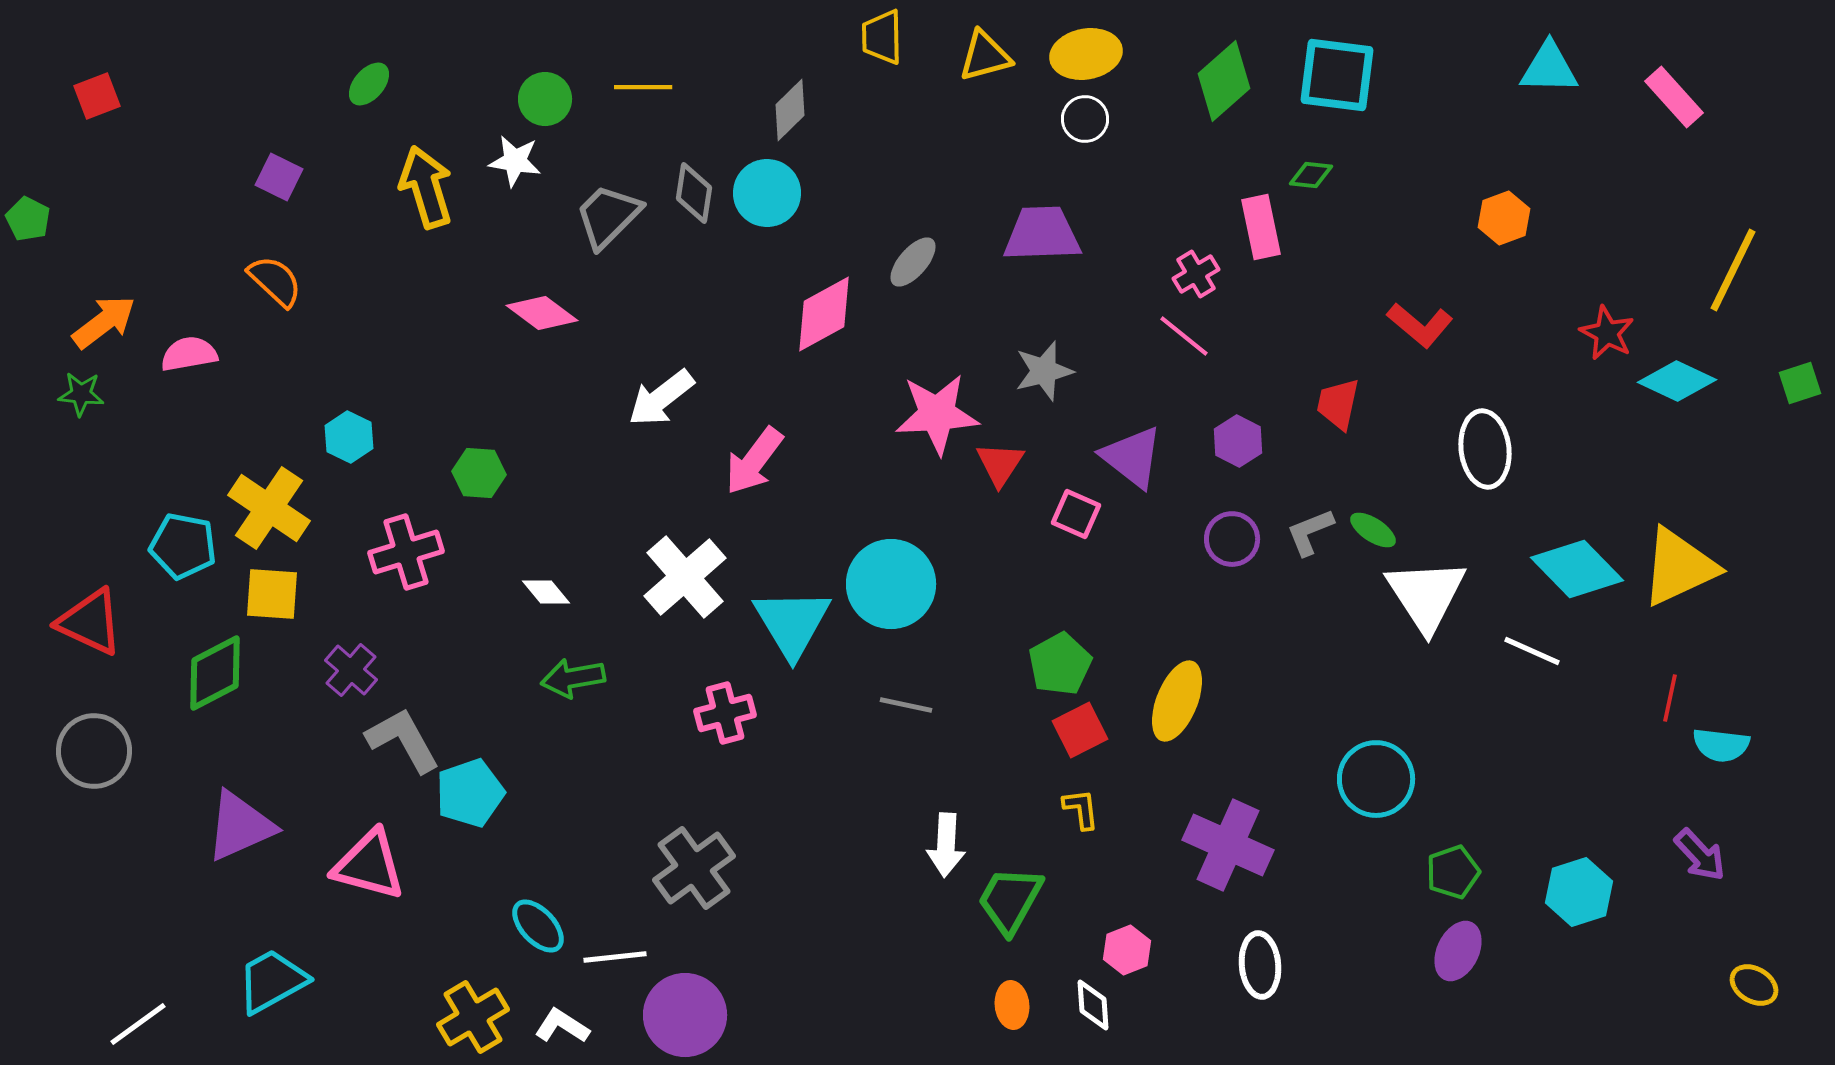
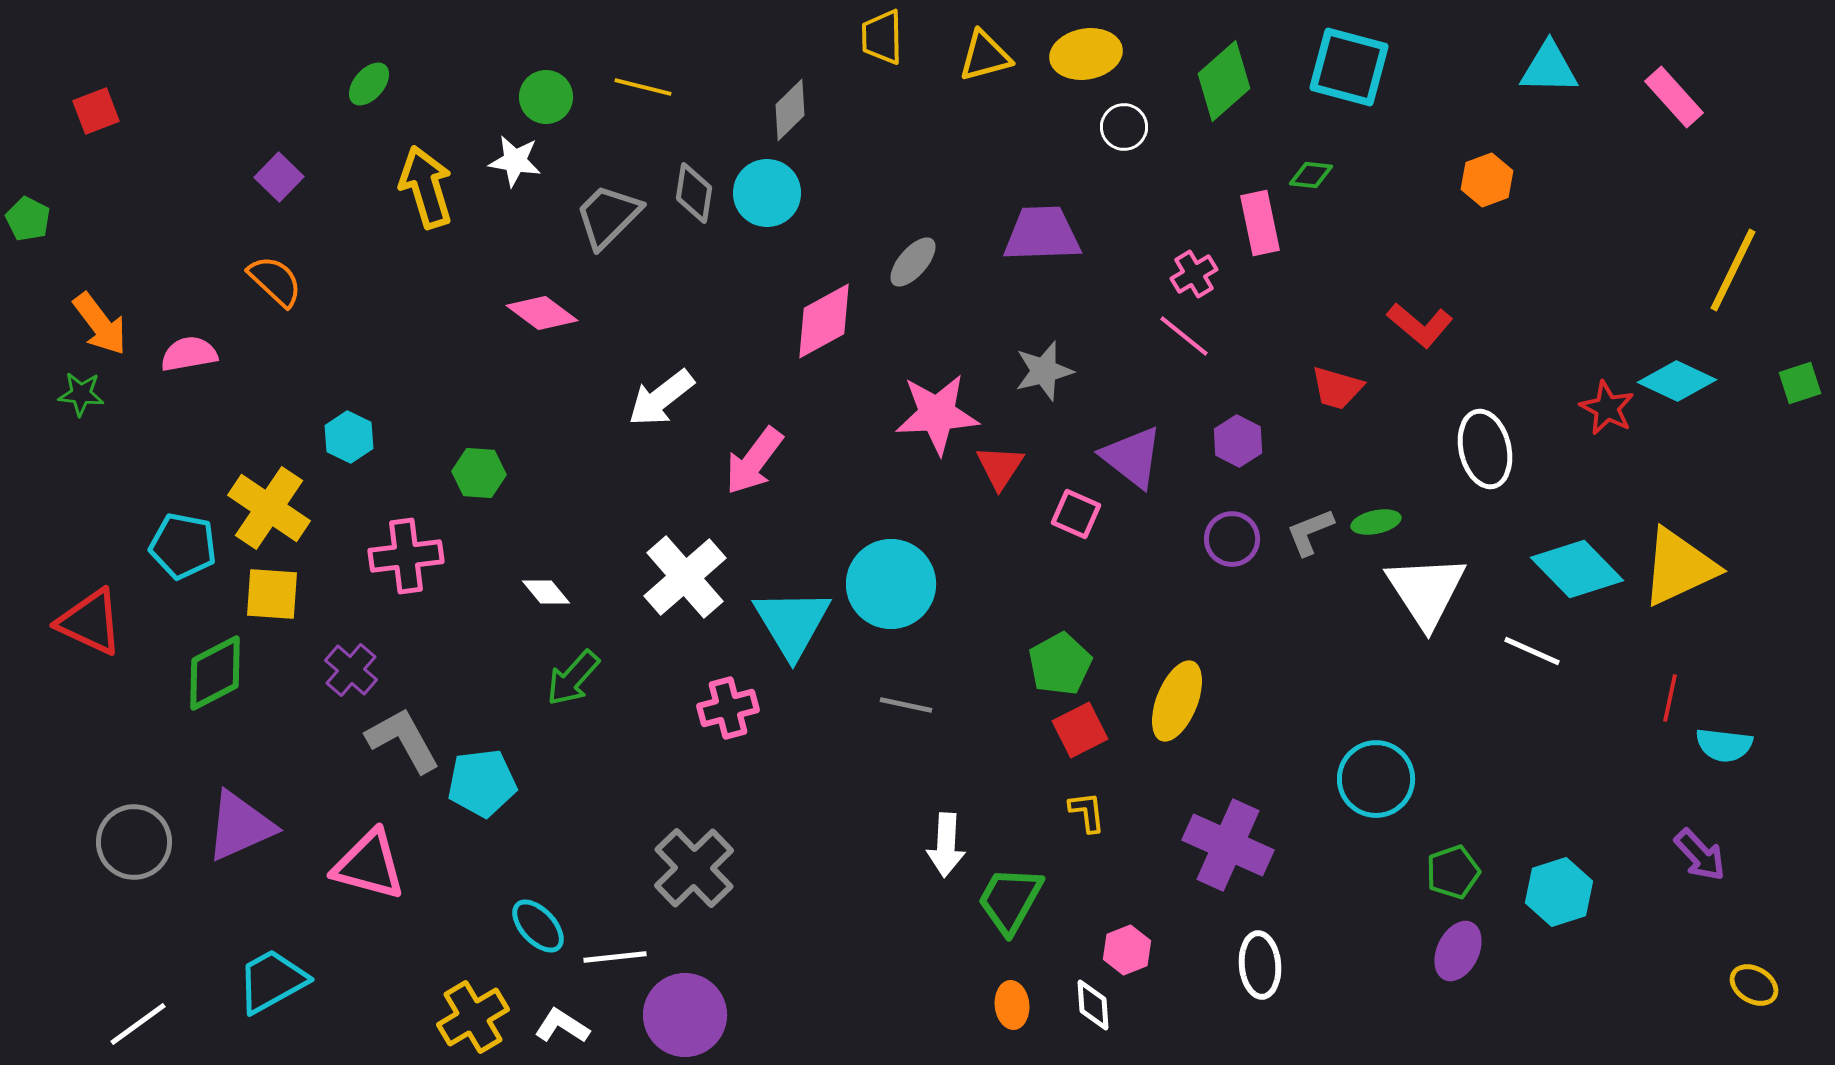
cyan square at (1337, 75): moved 12 px right, 8 px up; rotated 8 degrees clockwise
yellow line at (643, 87): rotated 14 degrees clockwise
red square at (97, 96): moved 1 px left, 15 px down
green circle at (545, 99): moved 1 px right, 2 px up
white circle at (1085, 119): moved 39 px right, 8 px down
purple square at (279, 177): rotated 18 degrees clockwise
orange hexagon at (1504, 218): moved 17 px left, 38 px up
pink rectangle at (1261, 227): moved 1 px left, 4 px up
pink cross at (1196, 274): moved 2 px left
pink diamond at (824, 314): moved 7 px down
orange arrow at (104, 322): moved 4 px left, 2 px down; rotated 90 degrees clockwise
red star at (1607, 333): moved 75 px down
red trapezoid at (1338, 404): moved 1 px left, 16 px up; rotated 86 degrees counterclockwise
white ellipse at (1485, 449): rotated 6 degrees counterclockwise
red triangle at (1000, 464): moved 3 px down
green ellipse at (1373, 530): moved 3 px right, 8 px up; rotated 45 degrees counterclockwise
pink cross at (406, 552): moved 4 px down; rotated 10 degrees clockwise
white triangle at (1426, 595): moved 4 px up
green arrow at (573, 678): rotated 38 degrees counterclockwise
pink cross at (725, 713): moved 3 px right, 5 px up
cyan semicircle at (1721, 745): moved 3 px right
gray circle at (94, 751): moved 40 px right, 91 px down
cyan pentagon at (470, 793): moved 12 px right, 10 px up; rotated 12 degrees clockwise
yellow L-shape at (1081, 809): moved 6 px right, 3 px down
gray cross at (694, 868): rotated 8 degrees counterclockwise
cyan hexagon at (1579, 892): moved 20 px left
